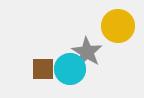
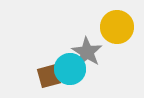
yellow circle: moved 1 px left, 1 px down
brown square: moved 6 px right, 7 px down; rotated 15 degrees counterclockwise
